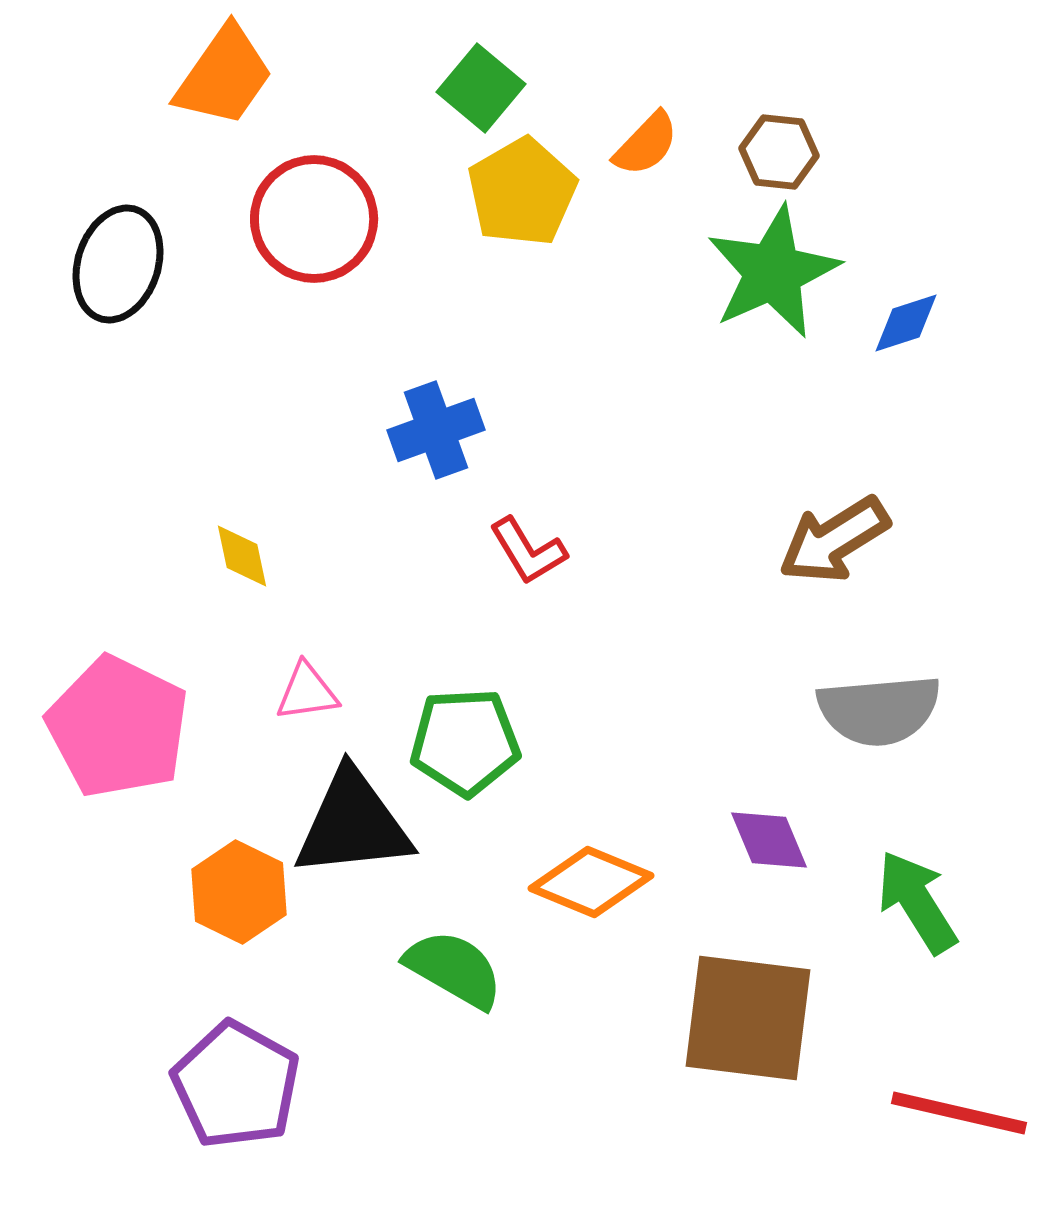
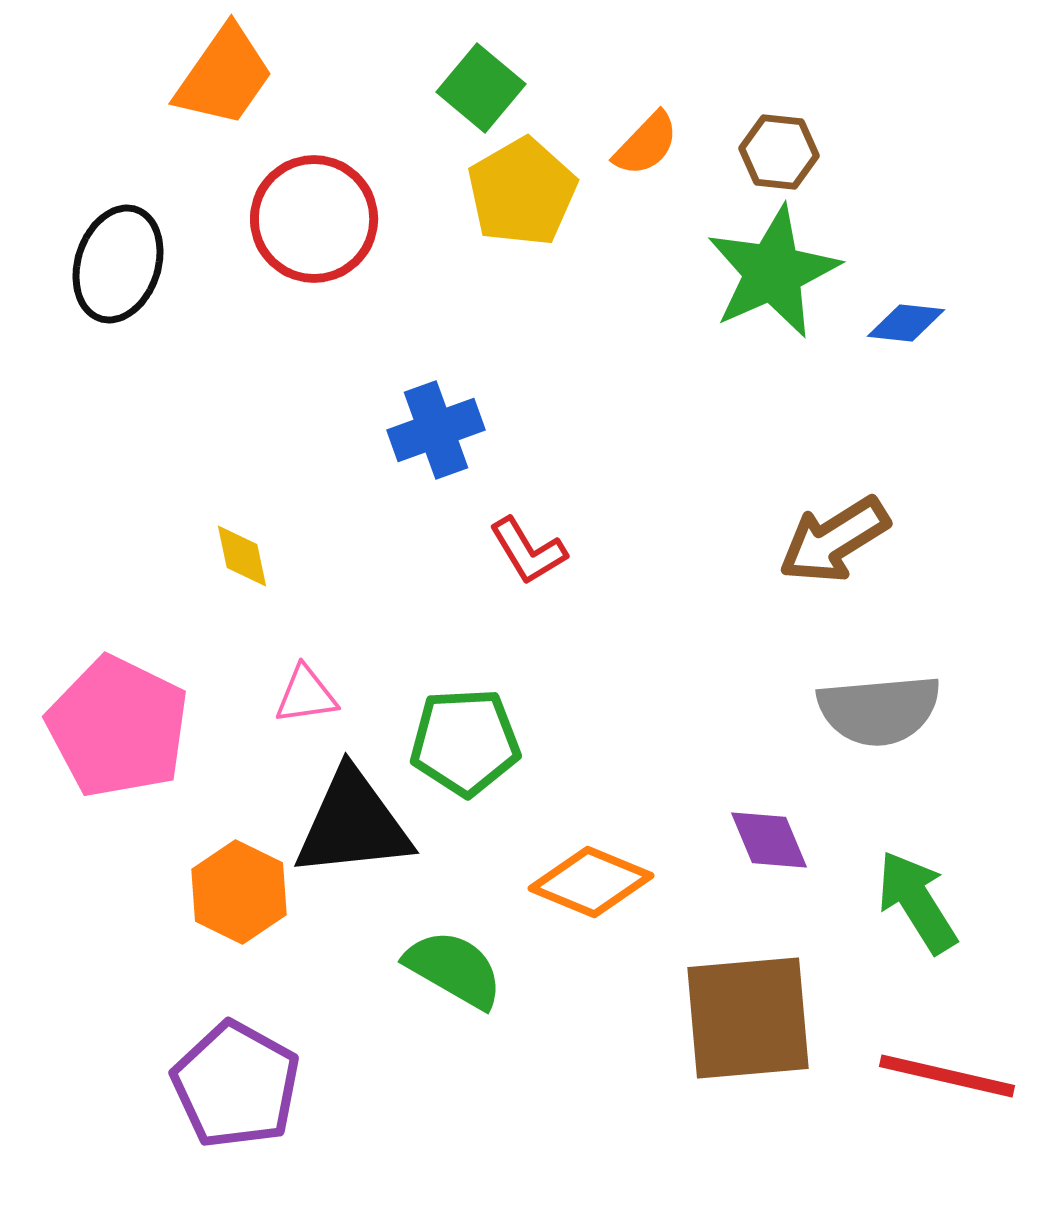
blue diamond: rotated 24 degrees clockwise
pink triangle: moved 1 px left, 3 px down
brown square: rotated 12 degrees counterclockwise
red line: moved 12 px left, 37 px up
